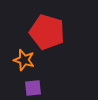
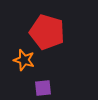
purple square: moved 10 px right
